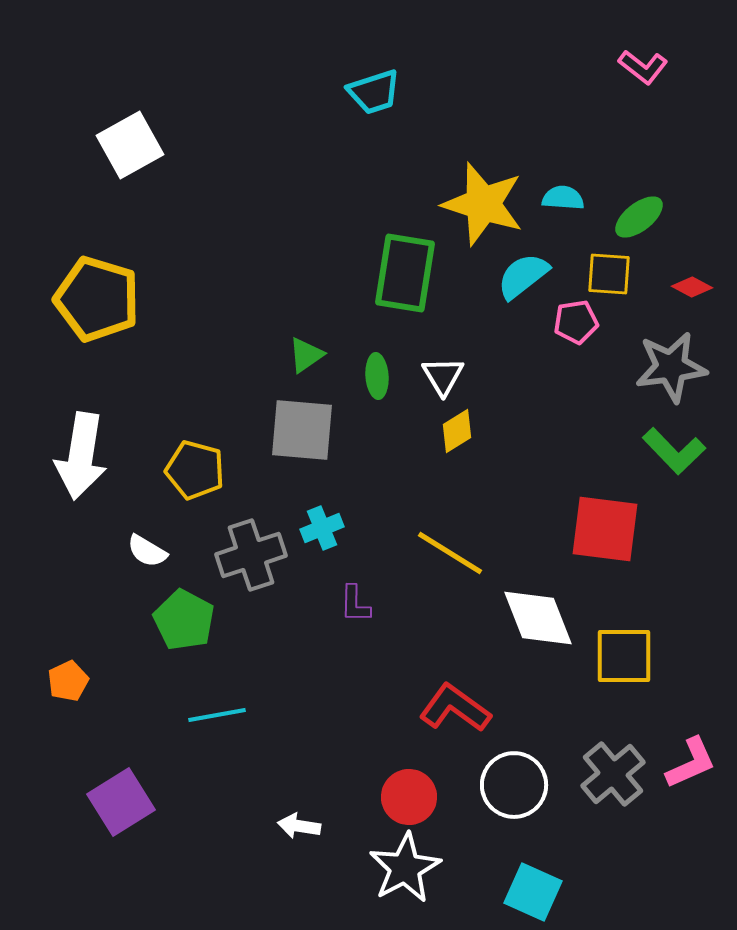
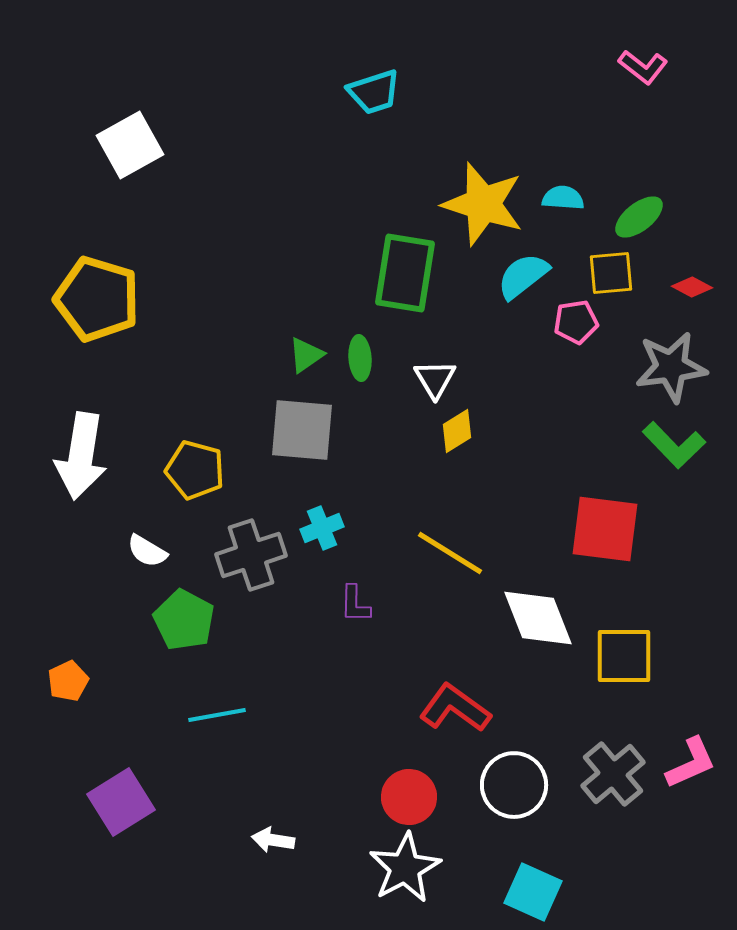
yellow square at (609, 274): moved 2 px right, 1 px up; rotated 9 degrees counterclockwise
green ellipse at (377, 376): moved 17 px left, 18 px up
white triangle at (443, 376): moved 8 px left, 3 px down
green L-shape at (674, 451): moved 6 px up
white arrow at (299, 826): moved 26 px left, 14 px down
